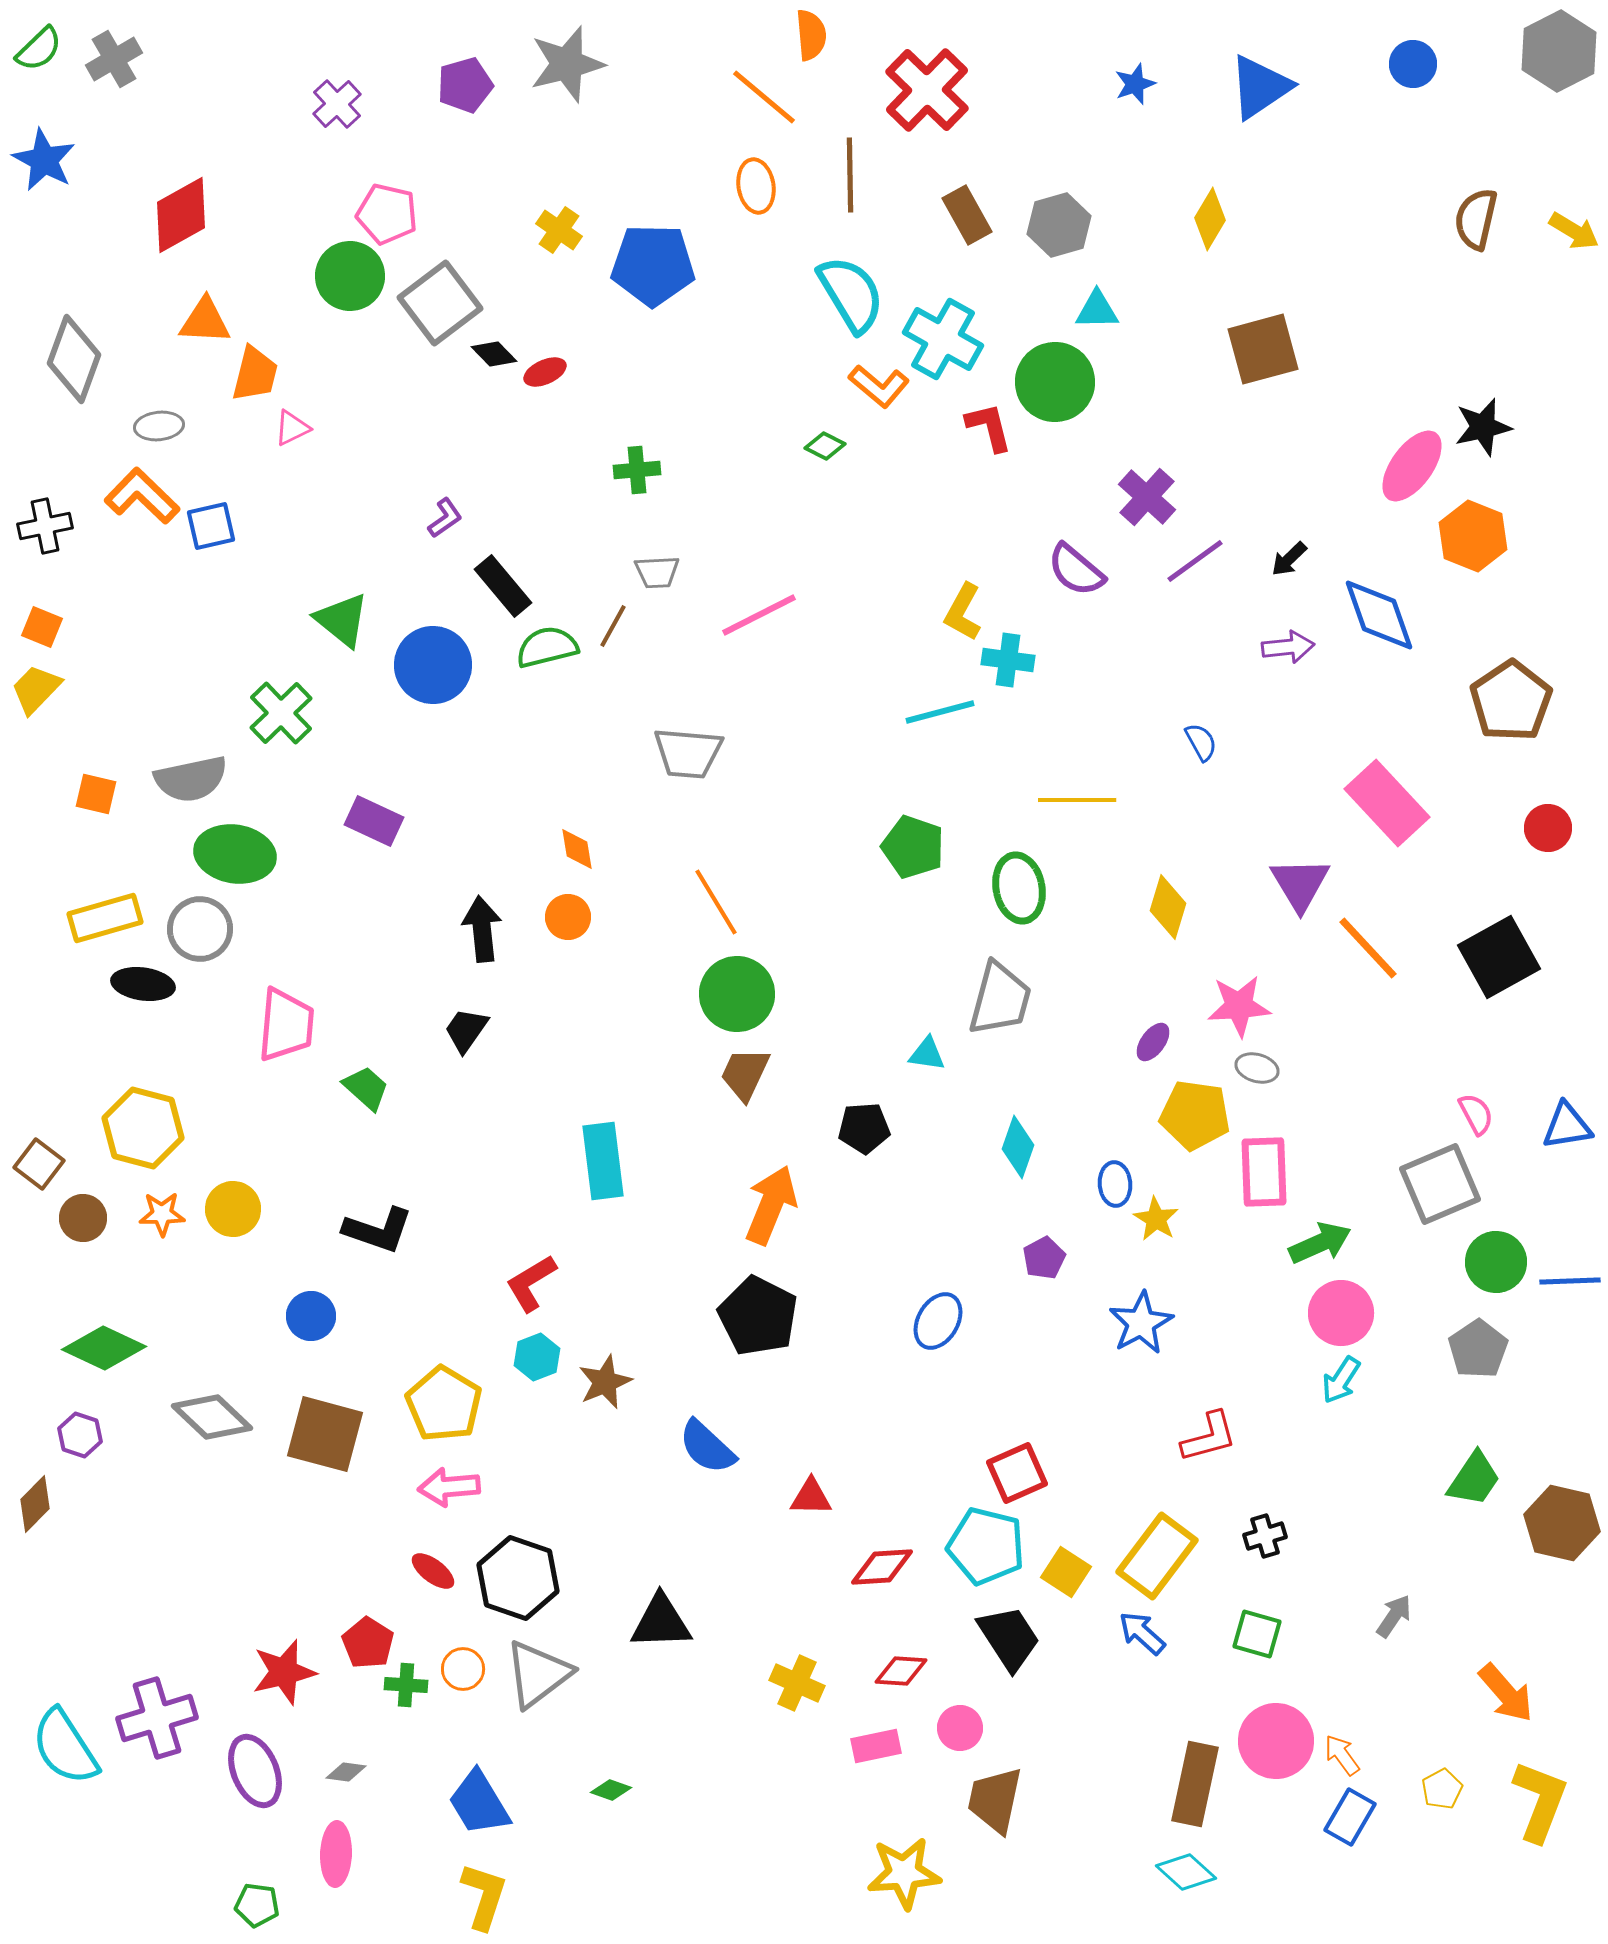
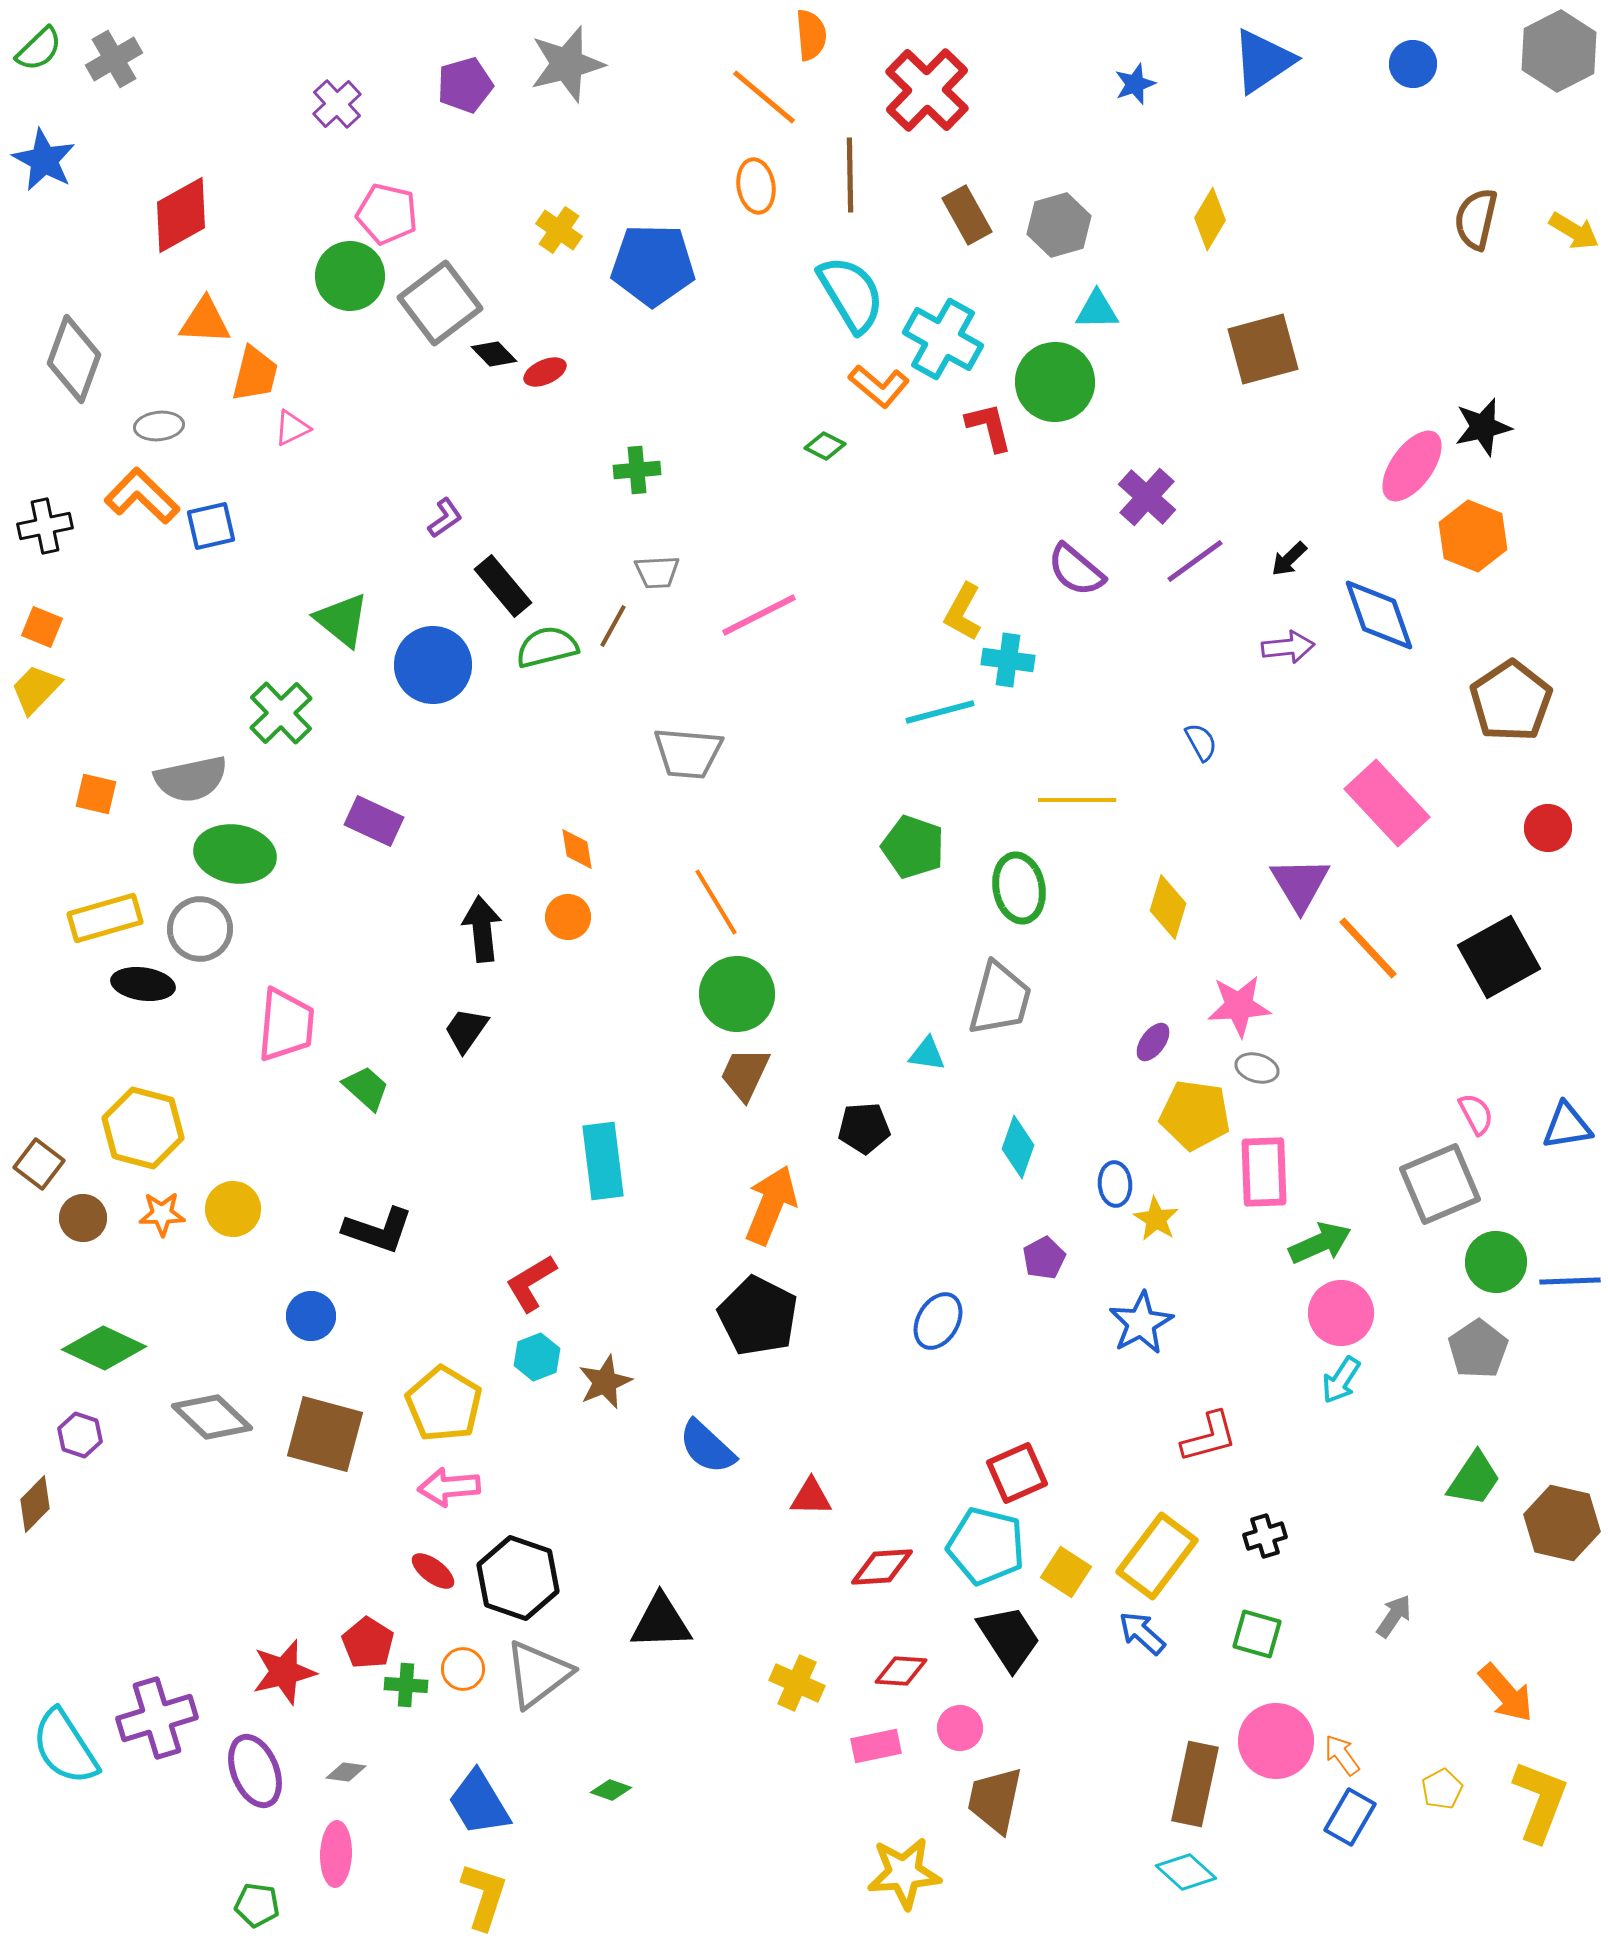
blue triangle at (1260, 87): moved 3 px right, 26 px up
